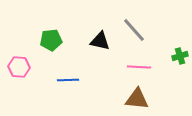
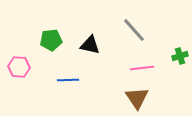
black triangle: moved 10 px left, 4 px down
pink line: moved 3 px right, 1 px down; rotated 10 degrees counterclockwise
brown triangle: moved 1 px up; rotated 50 degrees clockwise
